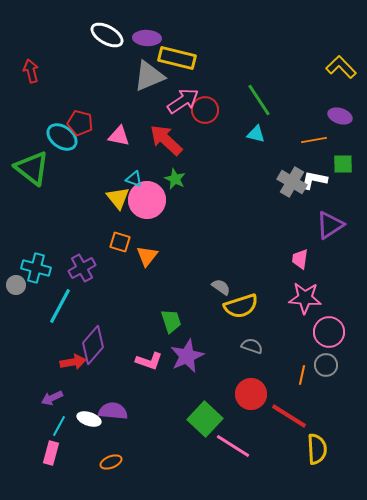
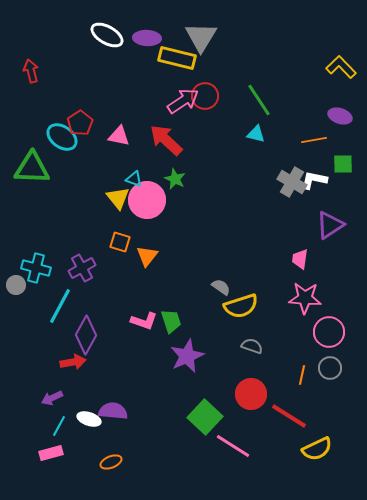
gray triangle at (149, 76): moved 52 px right, 39 px up; rotated 36 degrees counterclockwise
red circle at (205, 110): moved 14 px up
red pentagon at (80, 123): rotated 25 degrees clockwise
green triangle at (32, 168): rotated 36 degrees counterclockwise
purple diamond at (93, 345): moved 7 px left, 10 px up; rotated 12 degrees counterclockwise
pink L-shape at (149, 361): moved 5 px left, 40 px up
gray circle at (326, 365): moved 4 px right, 3 px down
green square at (205, 419): moved 2 px up
yellow semicircle at (317, 449): rotated 68 degrees clockwise
pink rectangle at (51, 453): rotated 60 degrees clockwise
